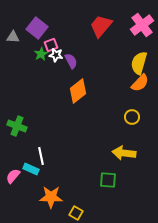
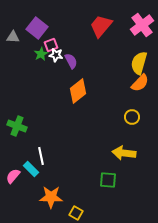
cyan rectangle: rotated 21 degrees clockwise
